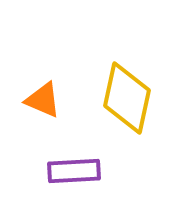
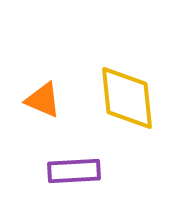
yellow diamond: rotated 18 degrees counterclockwise
